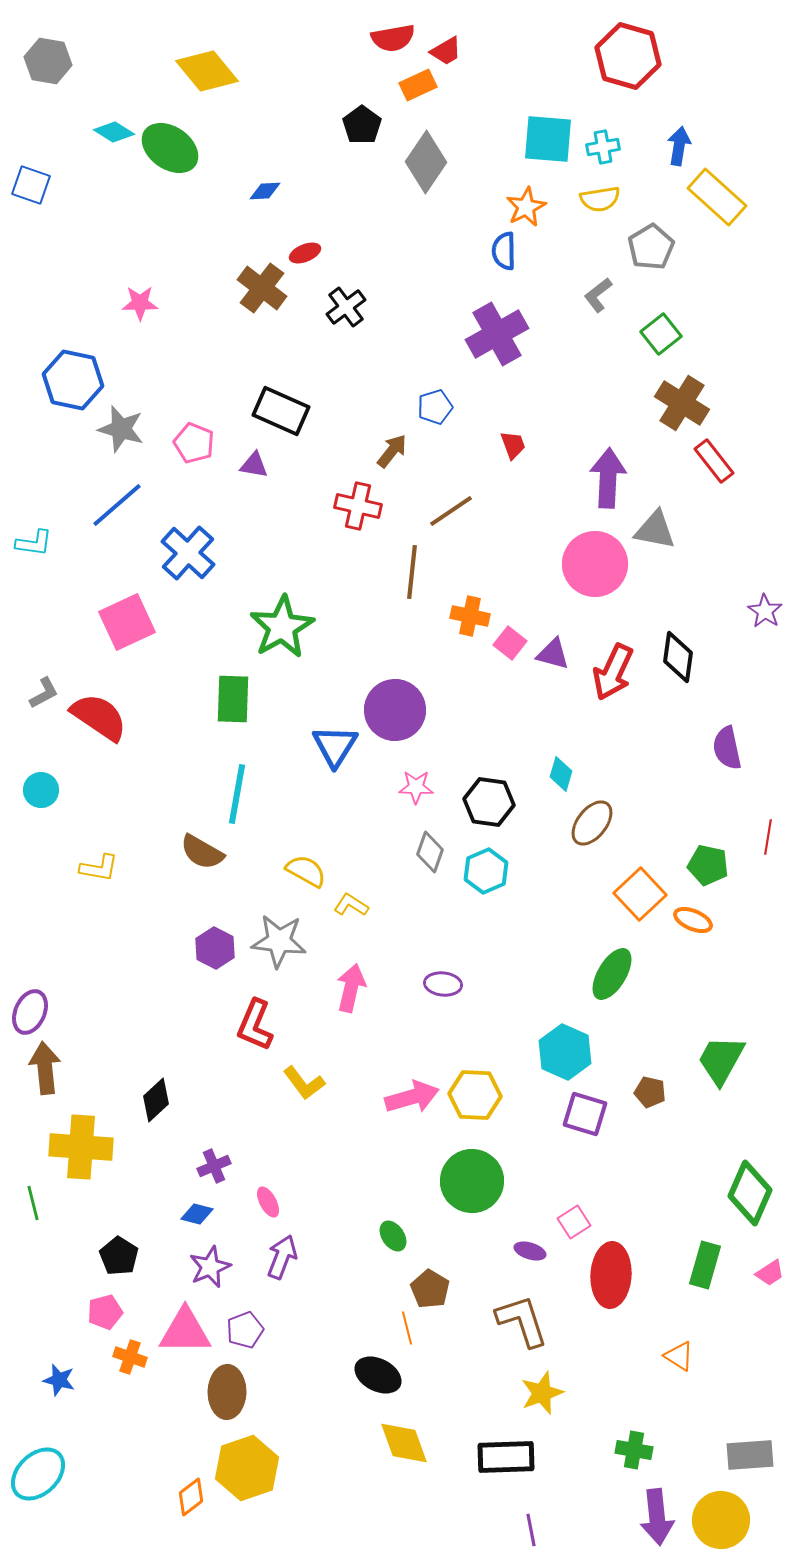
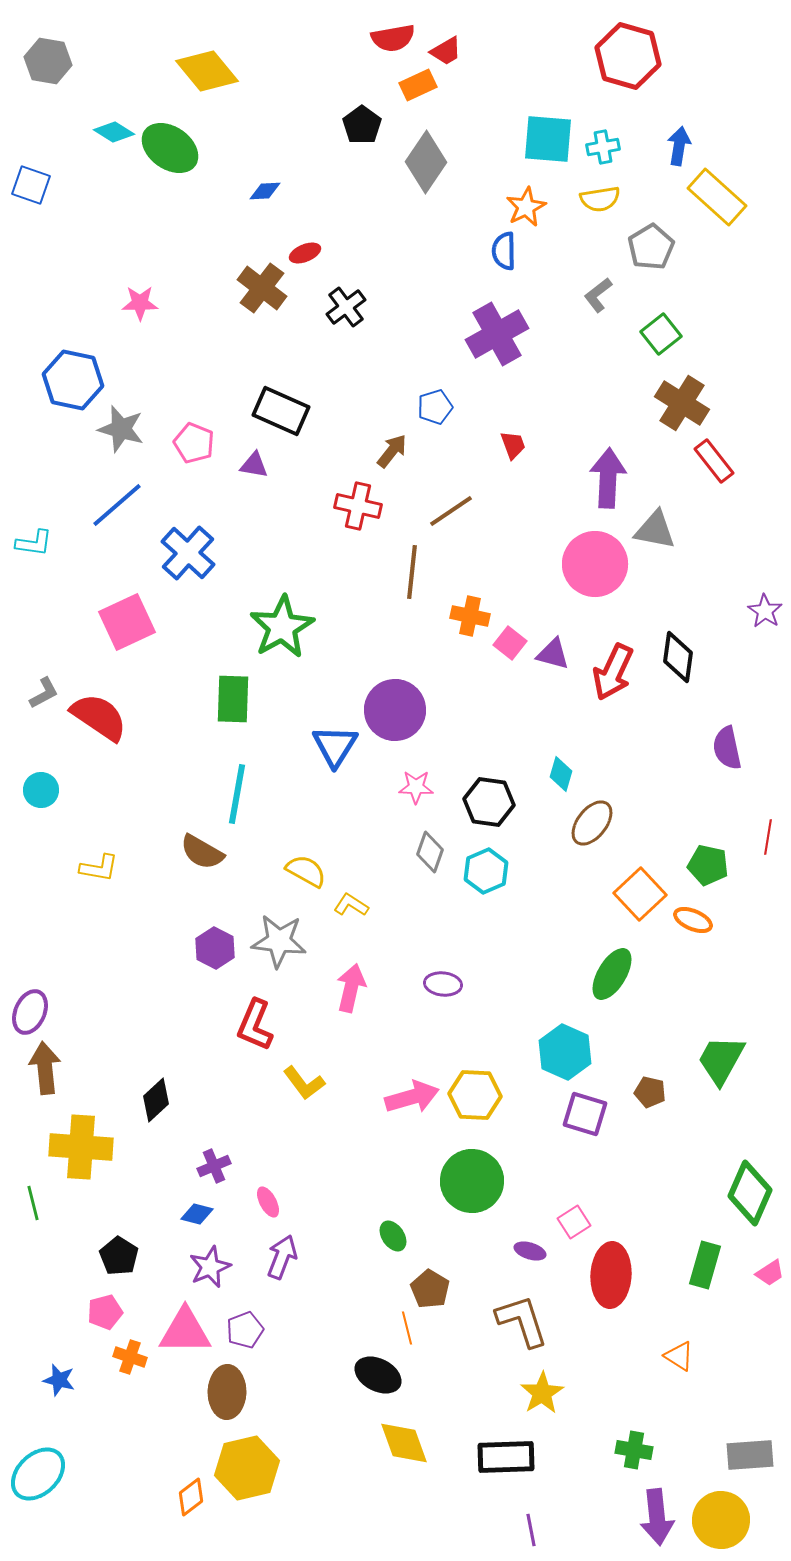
yellow star at (542, 1393): rotated 12 degrees counterclockwise
yellow hexagon at (247, 1468): rotated 6 degrees clockwise
